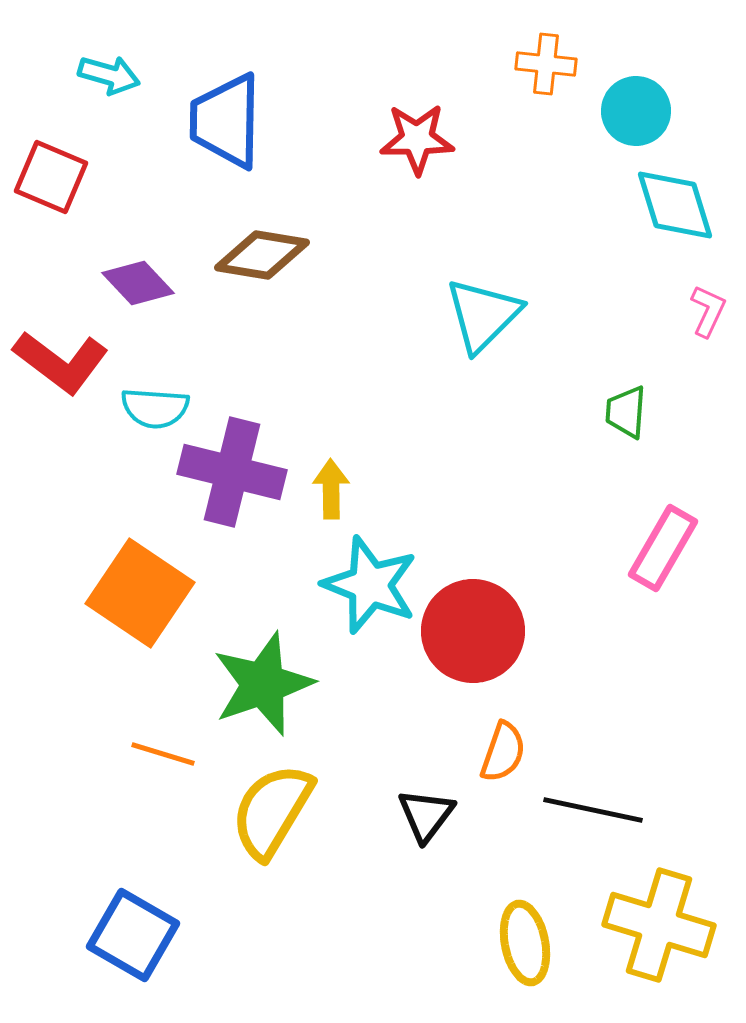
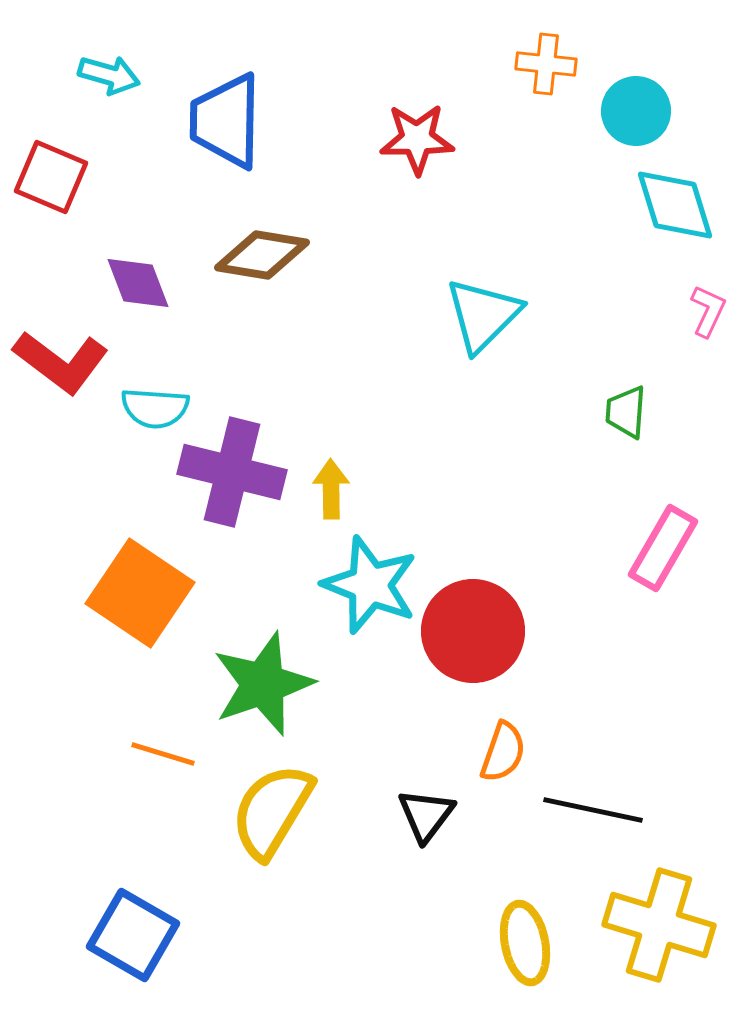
purple diamond: rotated 22 degrees clockwise
